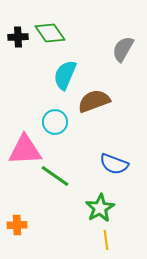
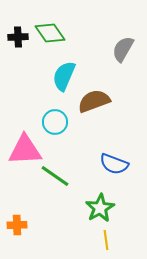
cyan semicircle: moved 1 px left, 1 px down
